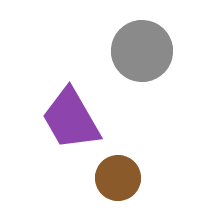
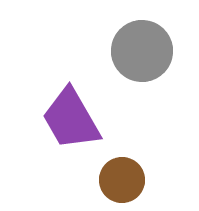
brown circle: moved 4 px right, 2 px down
